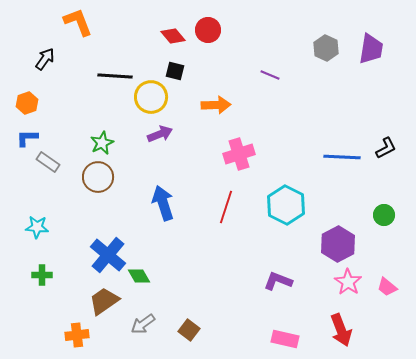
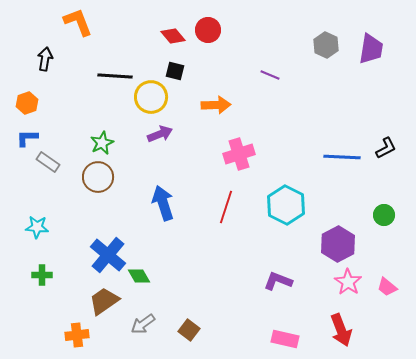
gray hexagon: moved 3 px up
black arrow: rotated 25 degrees counterclockwise
